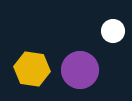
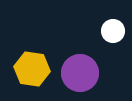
purple circle: moved 3 px down
